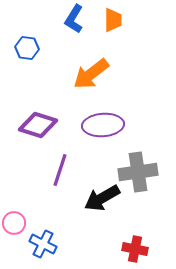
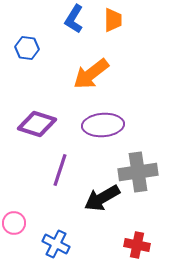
purple diamond: moved 1 px left, 1 px up
blue cross: moved 13 px right
red cross: moved 2 px right, 4 px up
